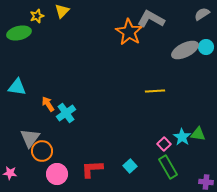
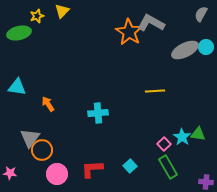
gray semicircle: moved 1 px left; rotated 28 degrees counterclockwise
gray L-shape: moved 4 px down
cyan cross: moved 32 px right; rotated 30 degrees clockwise
orange circle: moved 1 px up
